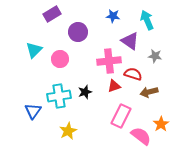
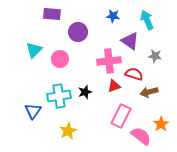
purple rectangle: rotated 36 degrees clockwise
red semicircle: moved 1 px right
